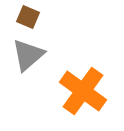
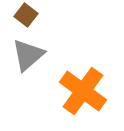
brown square: moved 2 px left, 2 px up; rotated 15 degrees clockwise
